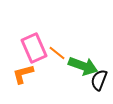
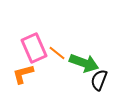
green arrow: moved 1 px right, 3 px up
